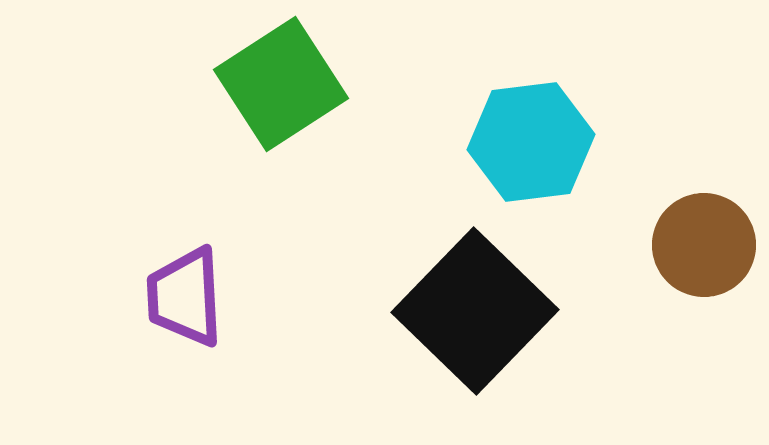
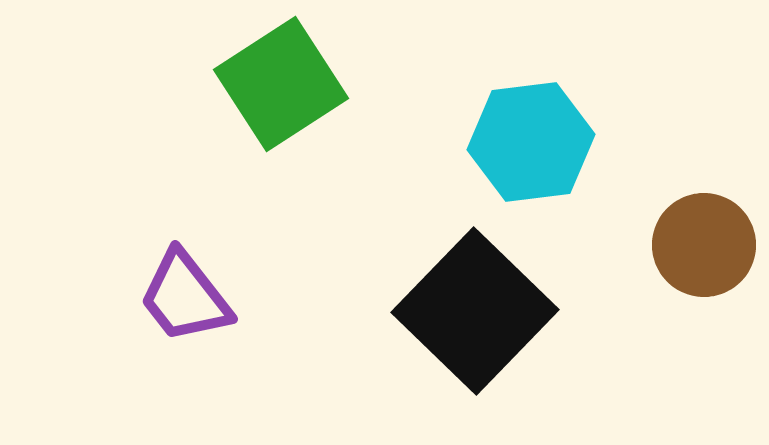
purple trapezoid: rotated 35 degrees counterclockwise
